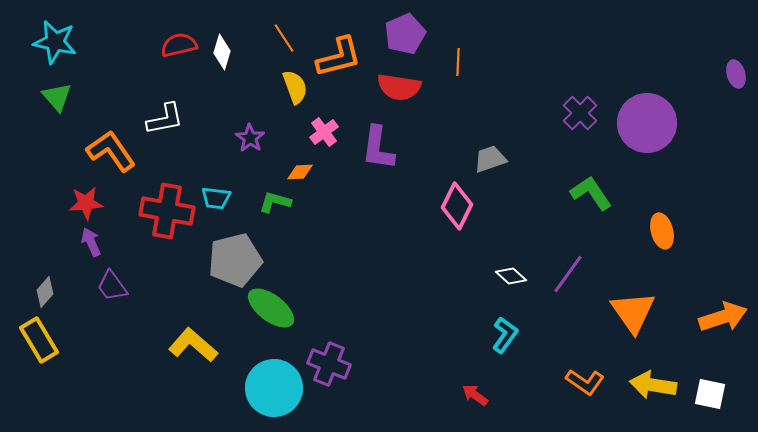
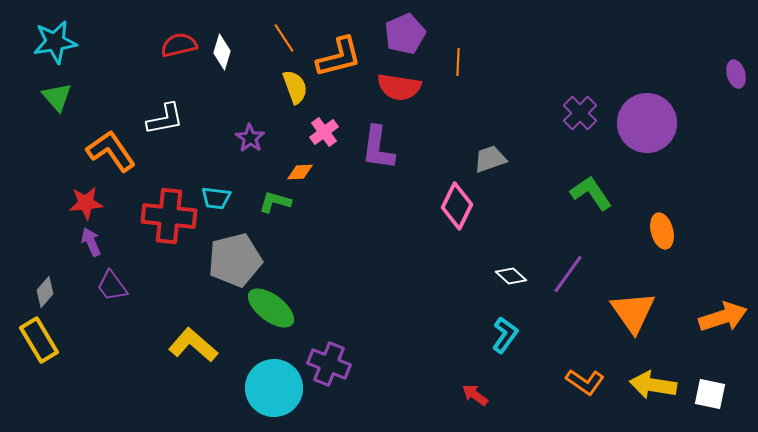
cyan star at (55, 42): rotated 21 degrees counterclockwise
red cross at (167, 211): moved 2 px right, 5 px down; rotated 4 degrees counterclockwise
